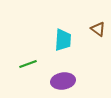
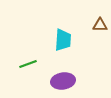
brown triangle: moved 2 px right, 4 px up; rotated 35 degrees counterclockwise
